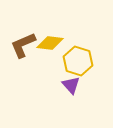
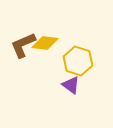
yellow diamond: moved 5 px left
purple triangle: rotated 12 degrees counterclockwise
